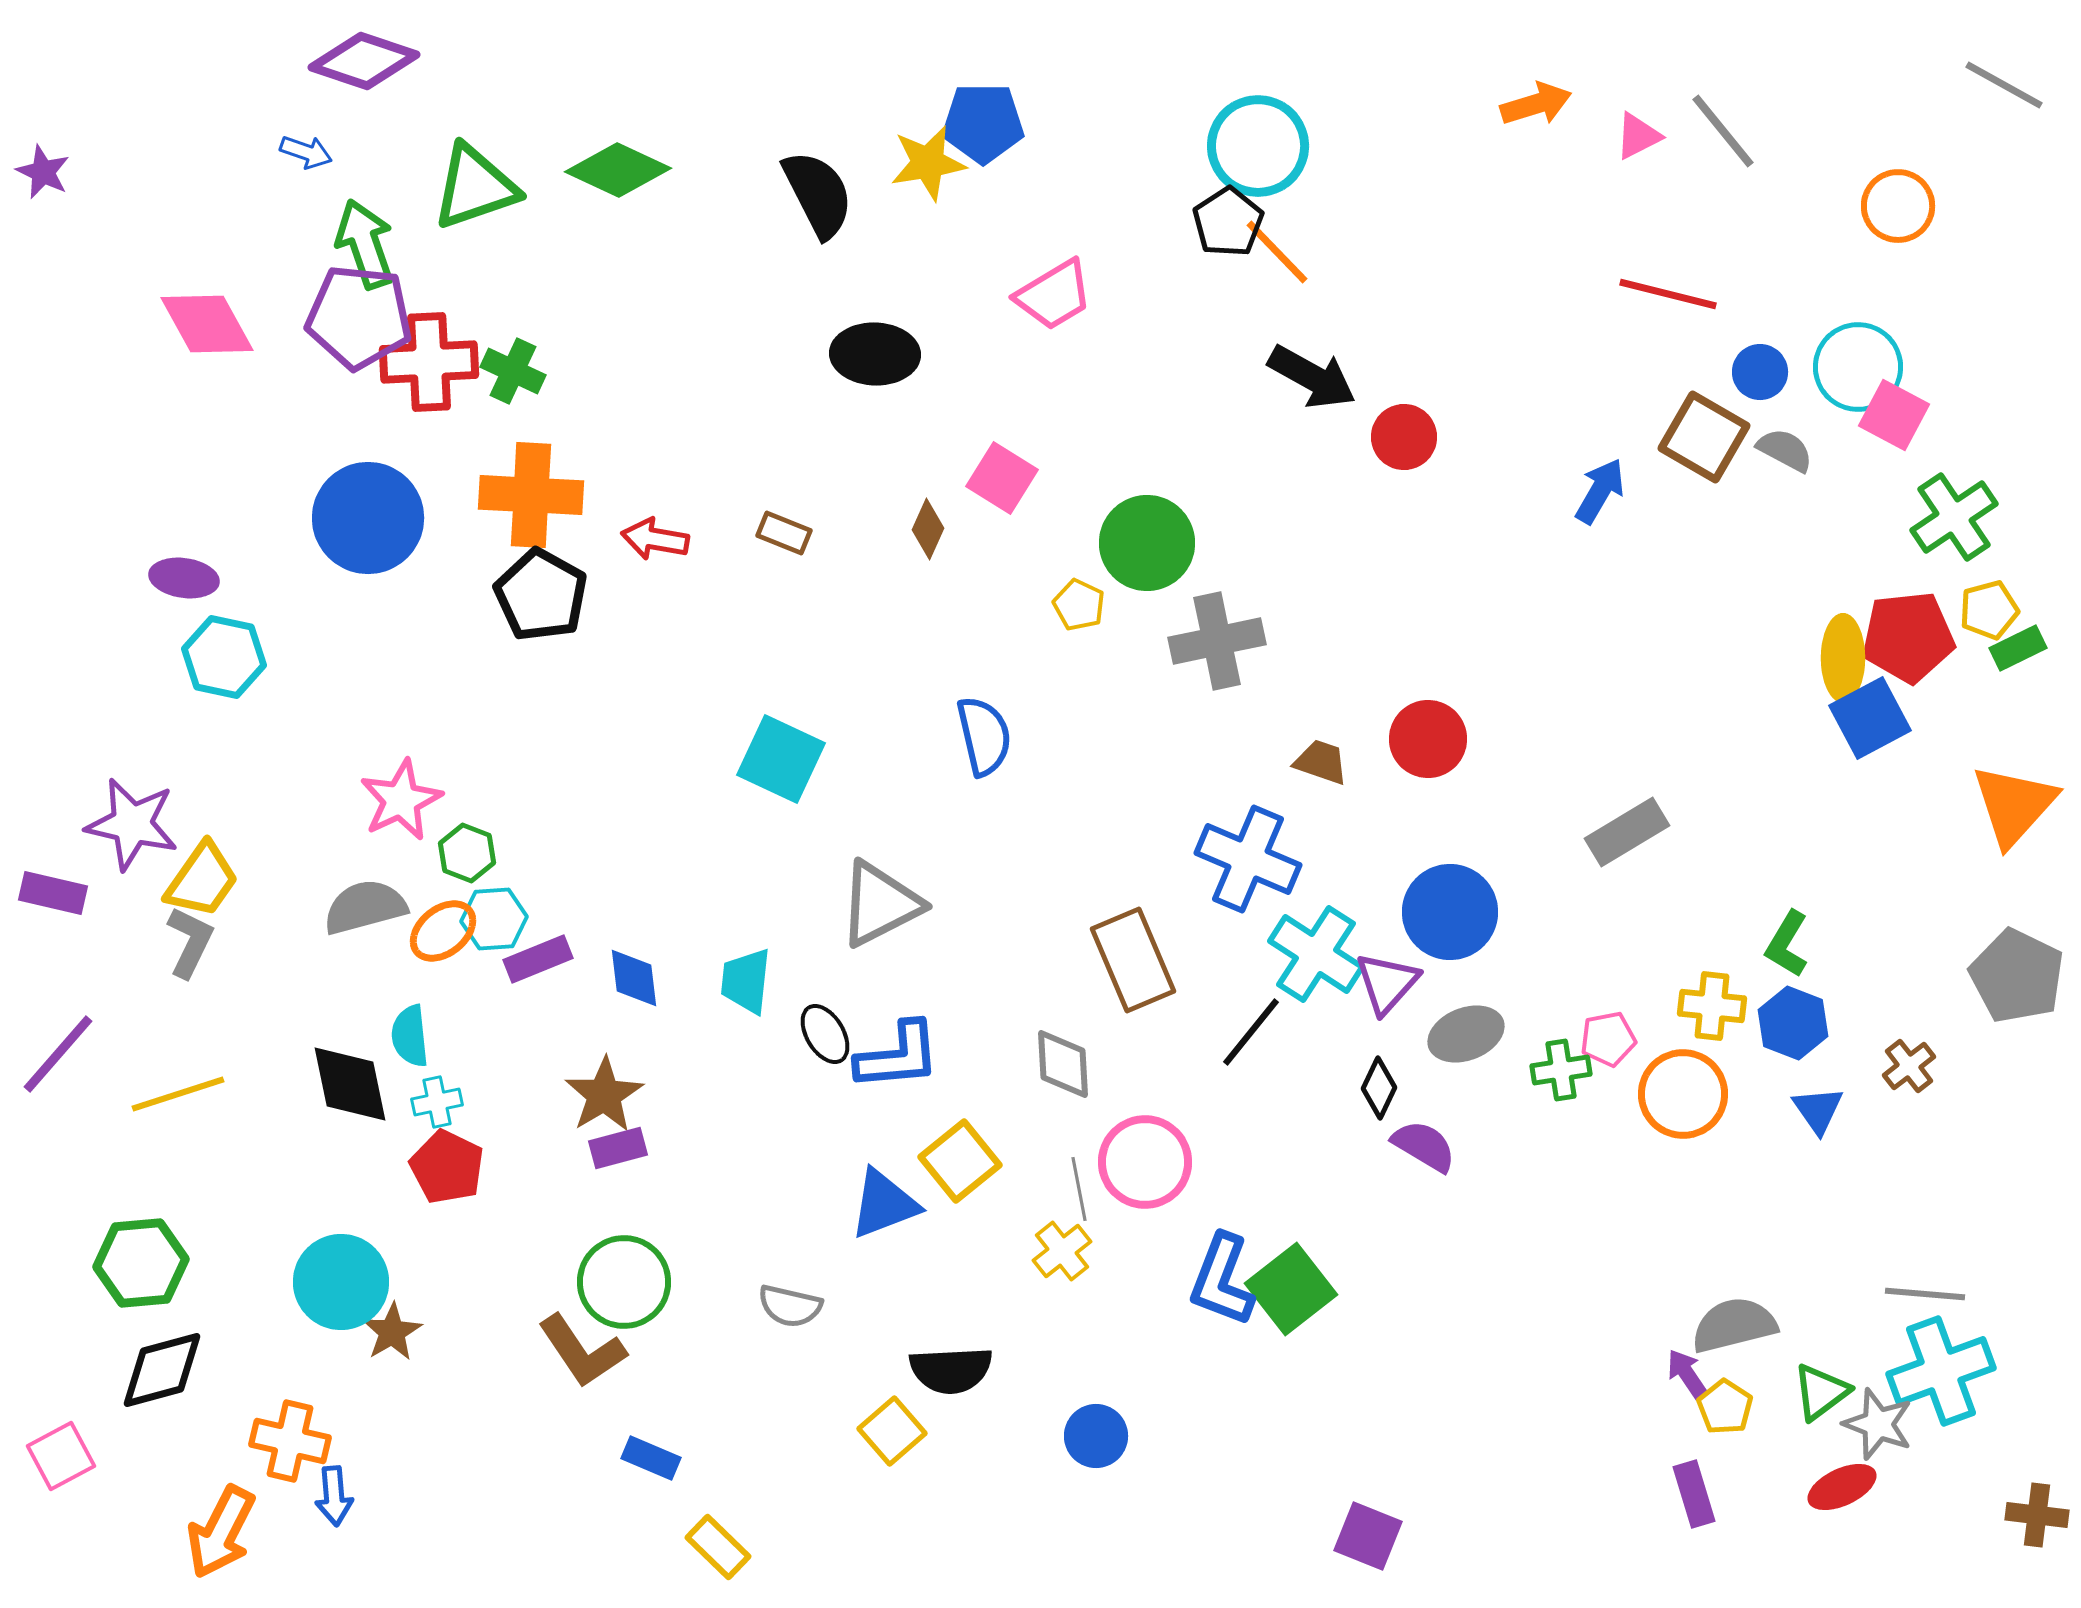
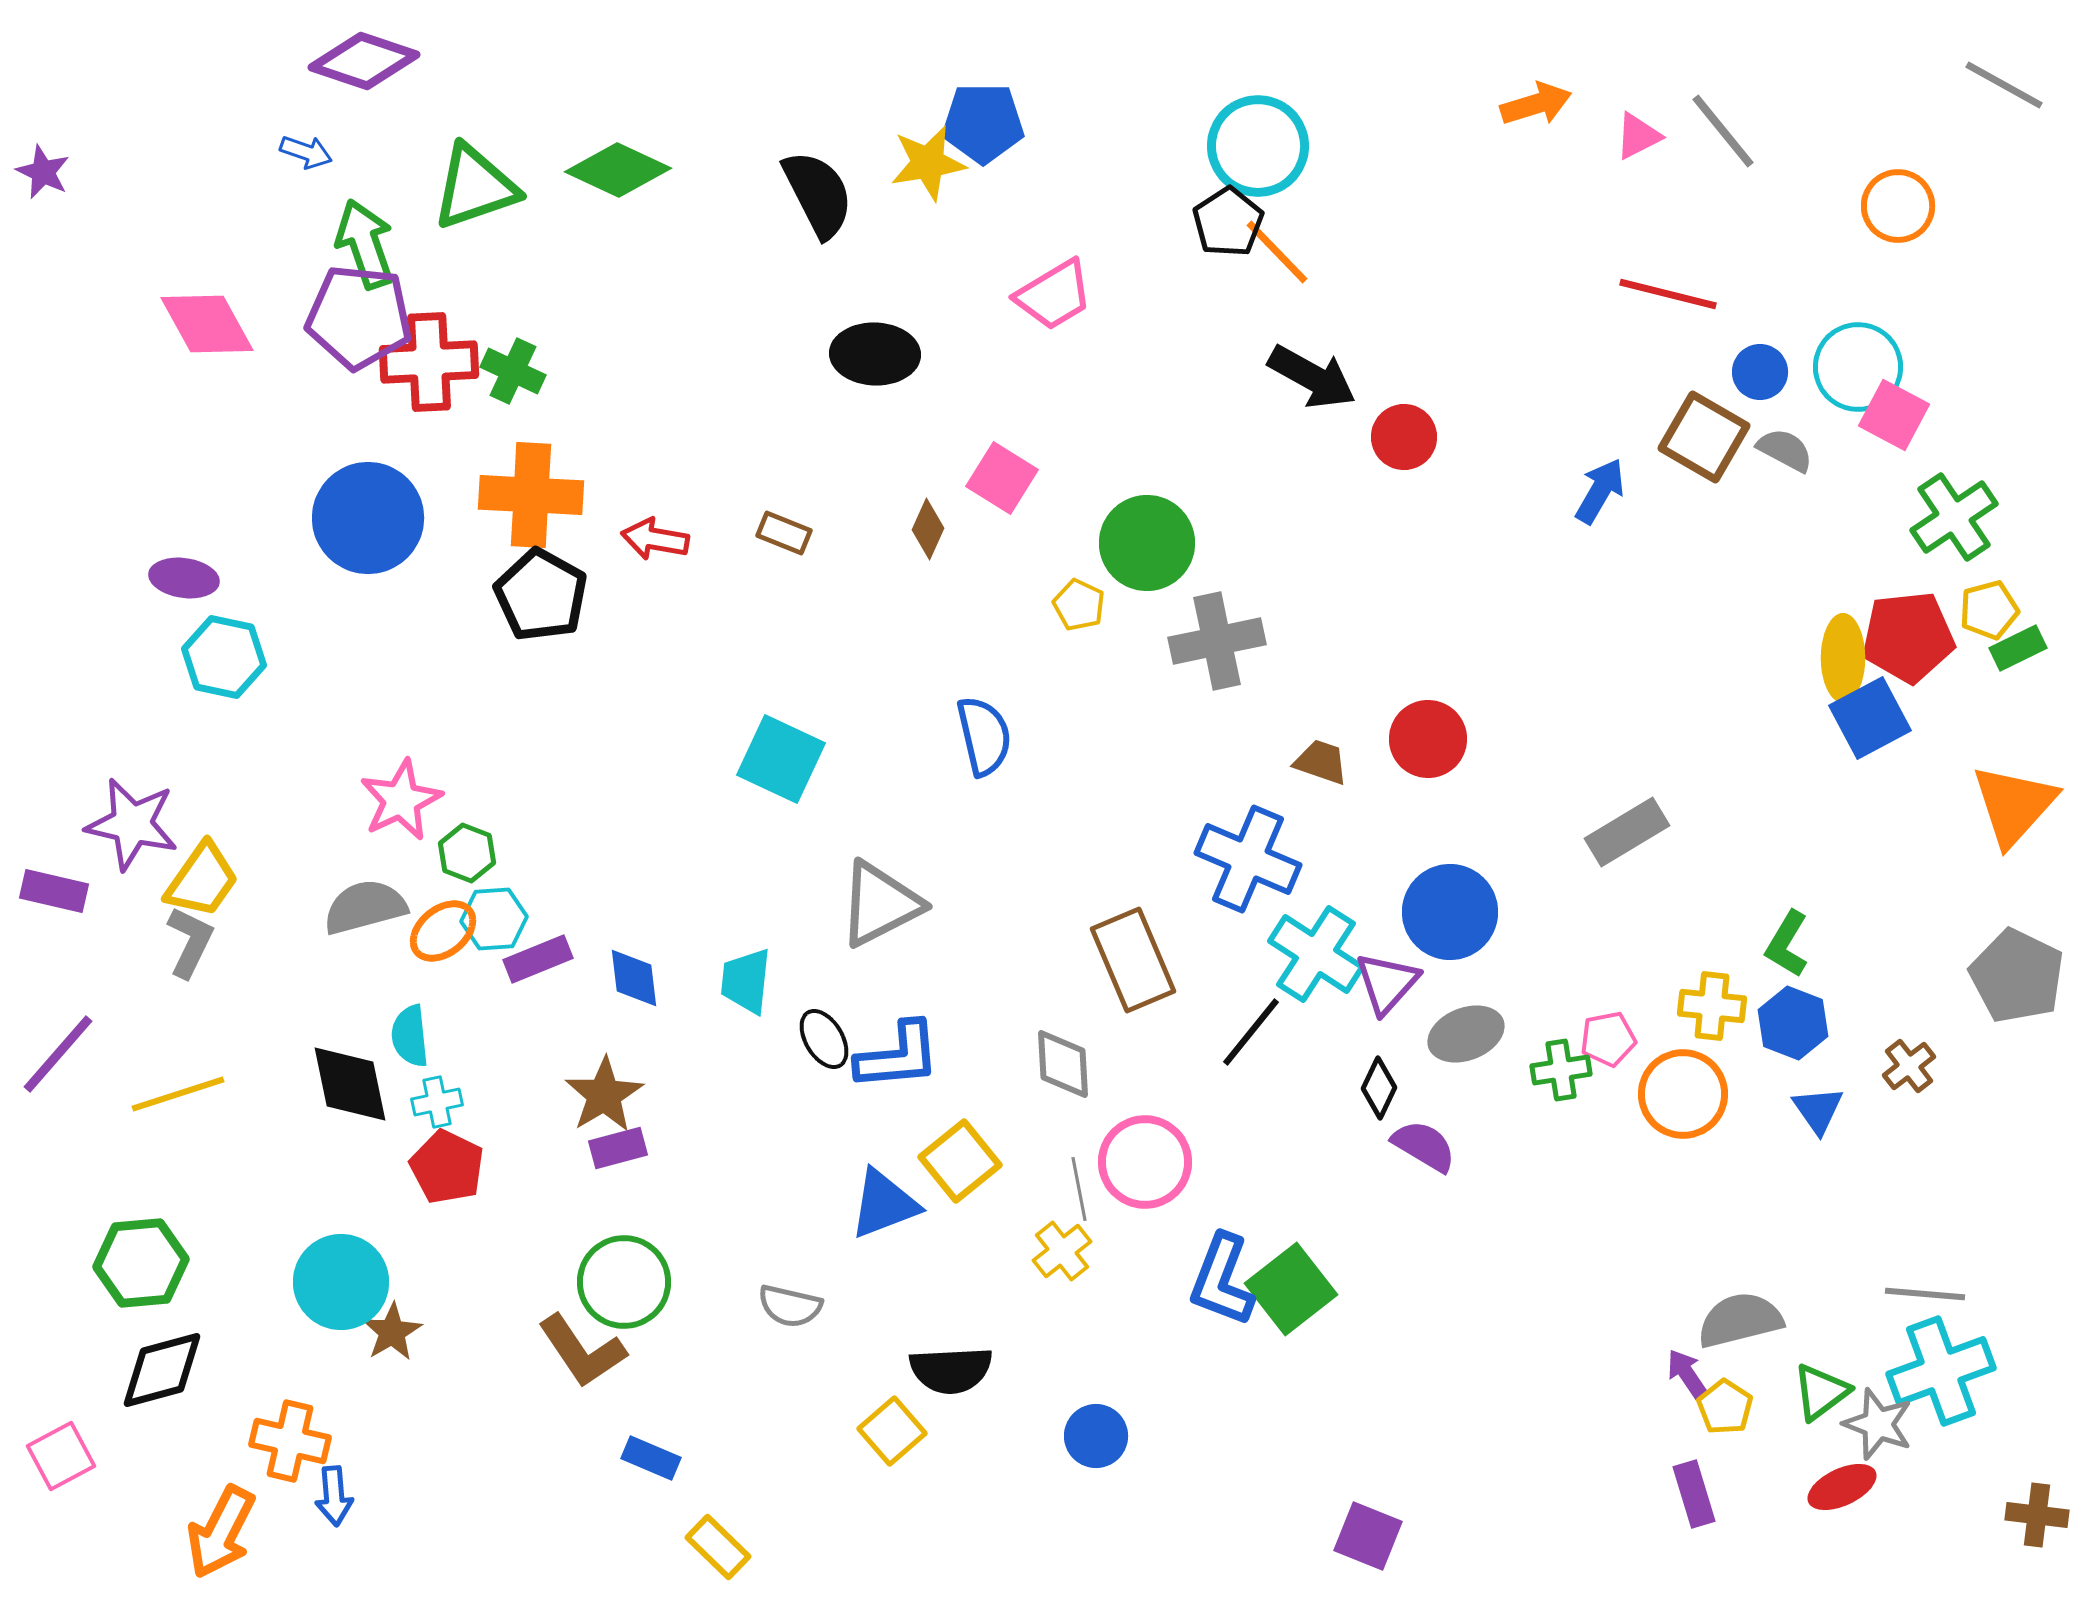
purple rectangle at (53, 893): moved 1 px right, 2 px up
black ellipse at (825, 1034): moved 1 px left, 5 px down
gray semicircle at (1734, 1325): moved 6 px right, 5 px up
